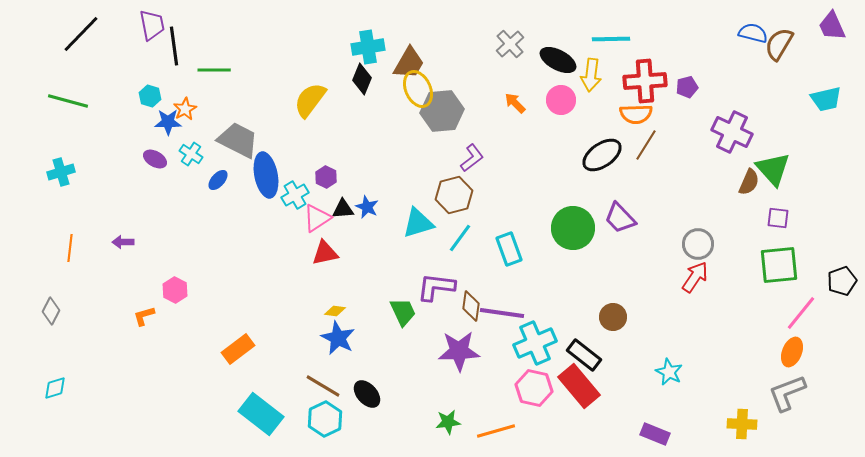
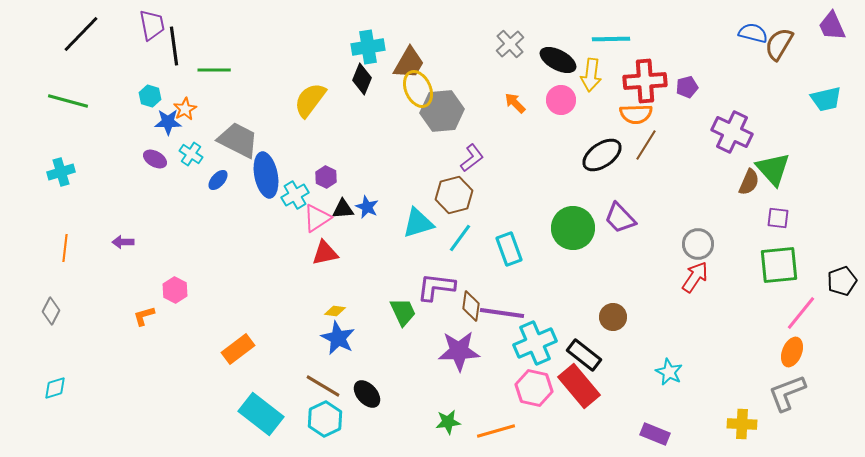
orange line at (70, 248): moved 5 px left
